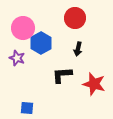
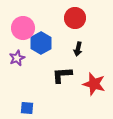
purple star: rotated 28 degrees clockwise
